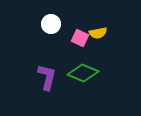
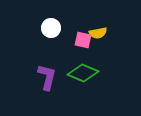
white circle: moved 4 px down
pink square: moved 3 px right, 2 px down; rotated 12 degrees counterclockwise
